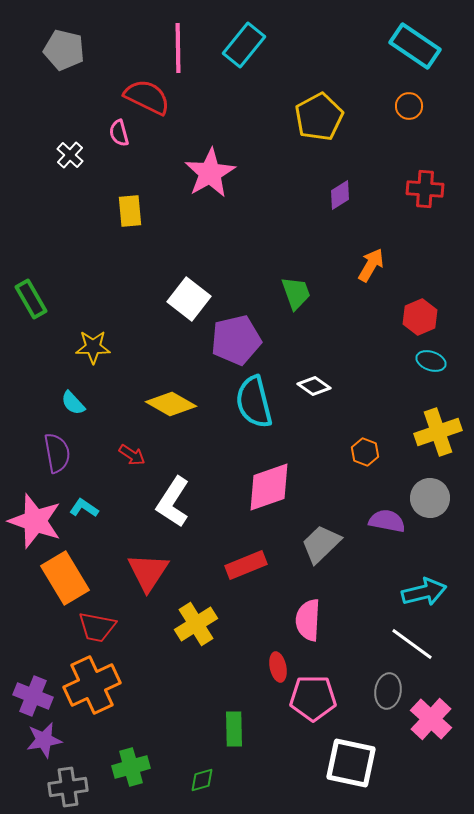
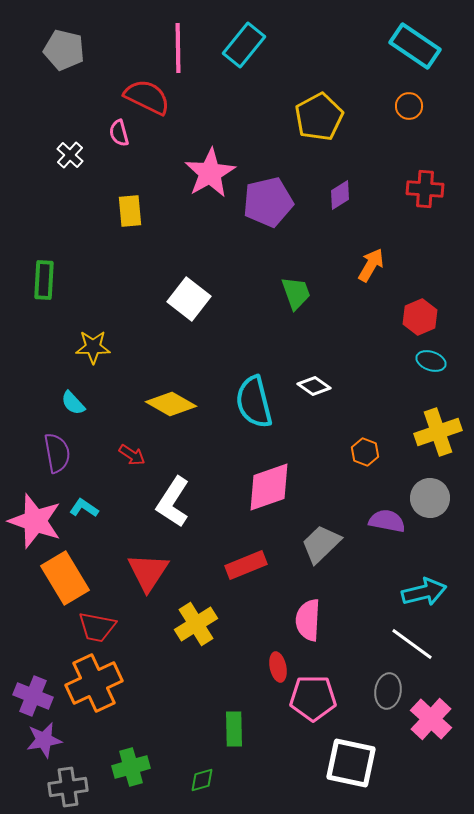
green rectangle at (31, 299): moved 13 px right, 19 px up; rotated 33 degrees clockwise
purple pentagon at (236, 340): moved 32 px right, 138 px up
orange cross at (92, 685): moved 2 px right, 2 px up
